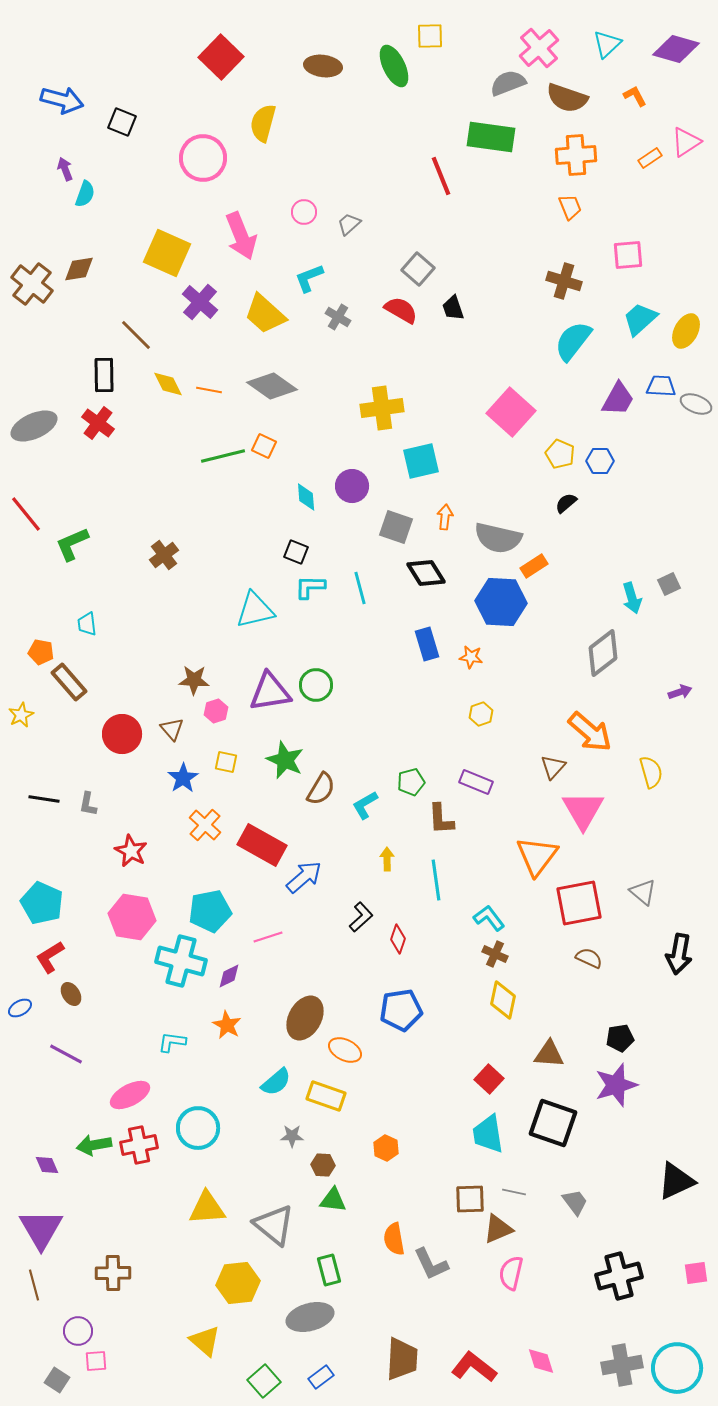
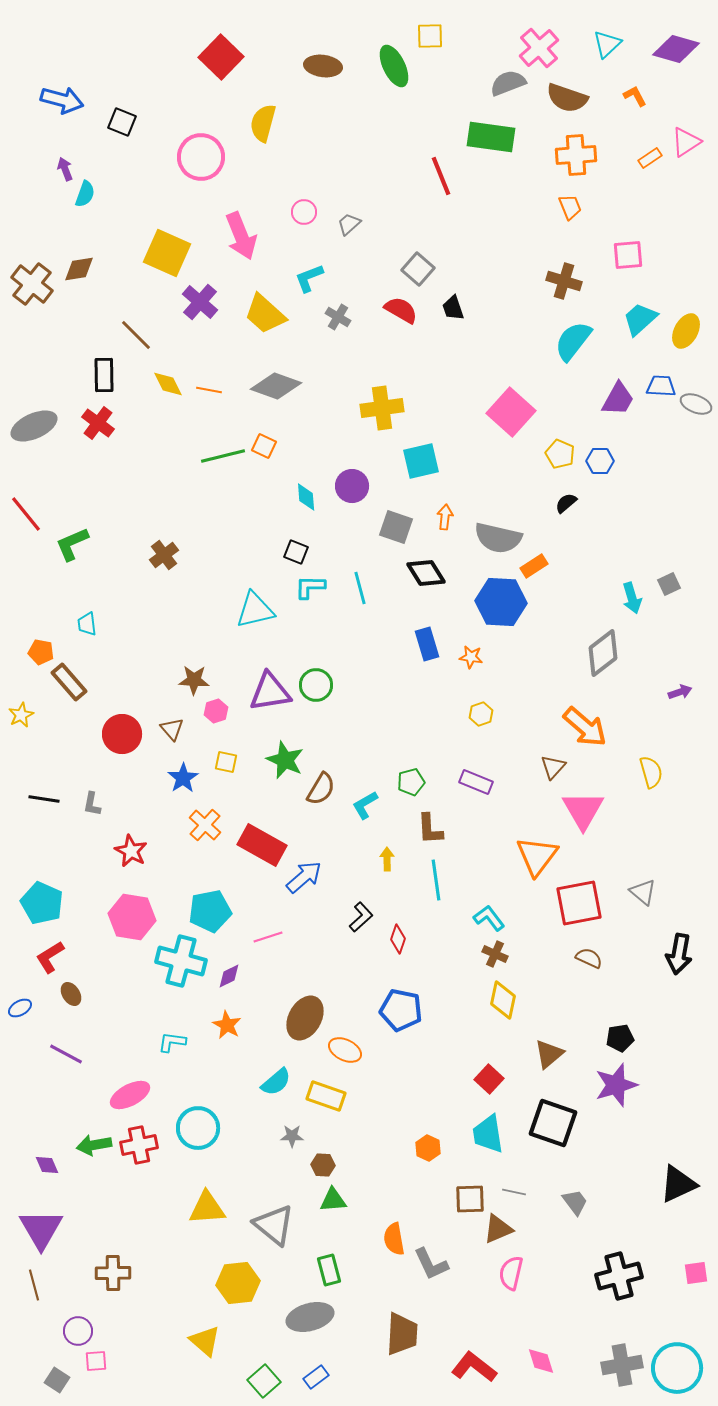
pink circle at (203, 158): moved 2 px left, 1 px up
gray diamond at (272, 386): moved 4 px right; rotated 15 degrees counterclockwise
orange arrow at (590, 732): moved 5 px left, 5 px up
gray L-shape at (88, 804): moved 4 px right
brown L-shape at (441, 819): moved 11 px left, 10 px down
blue pentagon at (401, 1010): rotated 21 degrees clockwise
brown triangle at (549, 1054): rotated 44 degrees counterclockwise
orange hexagon at (386, 1148): moved 42 px right
black triangle at (676, 1181): moved 2 px right, 3 px down
green triangle at (333, 1200): rotated 12 degrees counterclockwise
brown trapezoid at (402, 1359): moved 25 px up
blue rectangle at (321, 1377): moved 5 px left
